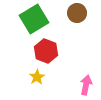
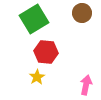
brown circle: moved 5 px right
red hexagon: moved 1 px down; rotated 15 degrees counterclockwise
